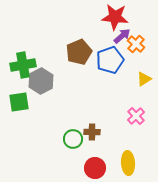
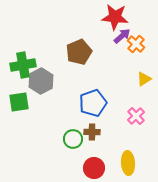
blue pentagon: moved 17 px left, 43 px down
red circle: moved 1 px left
